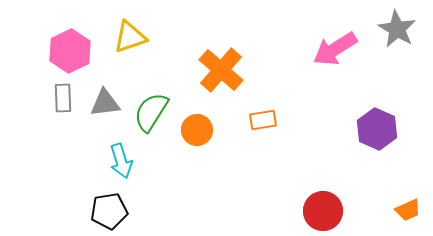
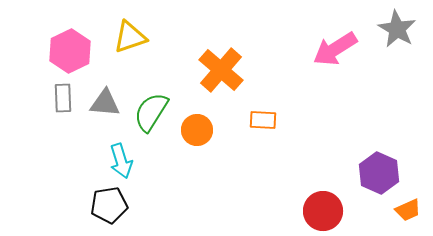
gray triangle: rotated 12 degrees clockwise
orange rectangle: rotated 12 degrees clockwise
purple hexagon: moved 2 px right, 44 px down
black pentagon: moved 6 px up
